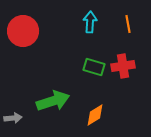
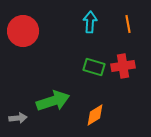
gray arrow: moved 5 px right
